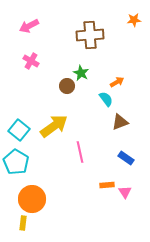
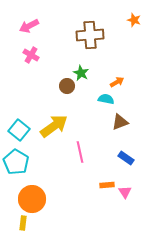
orange star: rotated 24 degrees clockwise
pink cross: moved 6 px up
cyan semicircle: rotated 42 degrees counterclockwise
